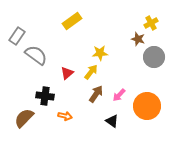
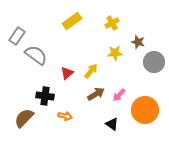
yellow cross: moved 39 px left
brown star: moved 3 px down
yellow star: moved 15 px right
gray circle: moved 5 px down
yellow arrow: moved 1 px up
brown arrow: rotated 24 degrees clockwise
orange circle: moved 2 px left, 4 px down
black triangle: moved 3 px down
